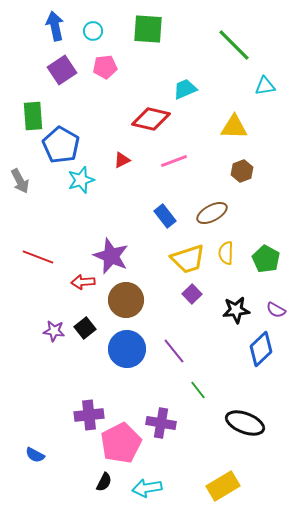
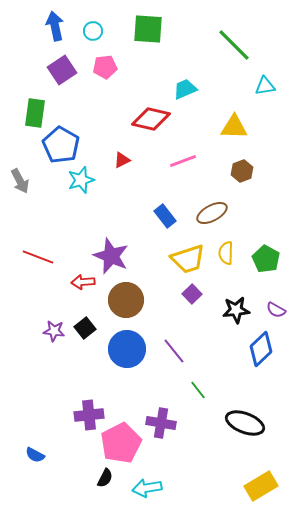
green rectangle at (33, 116): moved 2 px right, 3 px up; rotated 12 degrees clockwise
pink line at (174, 161): moved 9 px right
black semicircle at (104, 482): moved 1 px right, 4 px up
yellow rectangle at (223, 486): moved 38 px right
